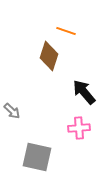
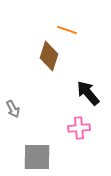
orange line: moved 1 px right, 1 px up
black arrow: moved 4 px right, 1 px down
gray arrow: moved 1 px right, 2 px up; rotated 18 degrees clockwise
gray square: rotated 12 degrees counterclockwise
